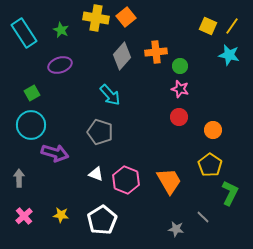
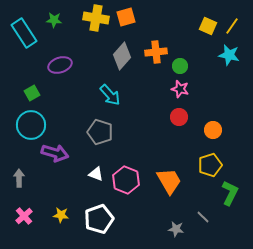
orange square: rotated 24 degrees clockwise
green star: moved 7 px left, 10 px up; rotated 21 degrees counterclockwise
yellow pentagon: rotated 20 degrees clockwise
white pentagon: moved 3 px left, 1 px up; rotated 12 degrees clockwise
